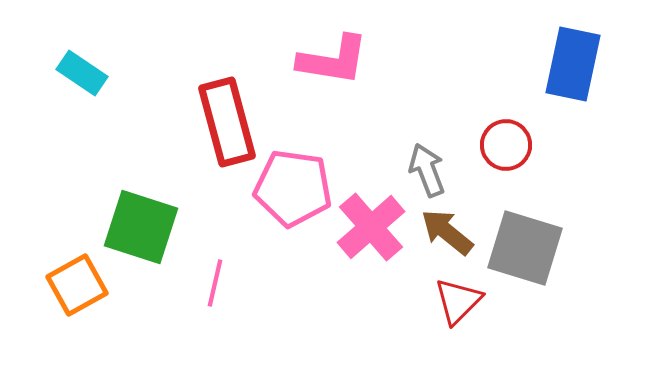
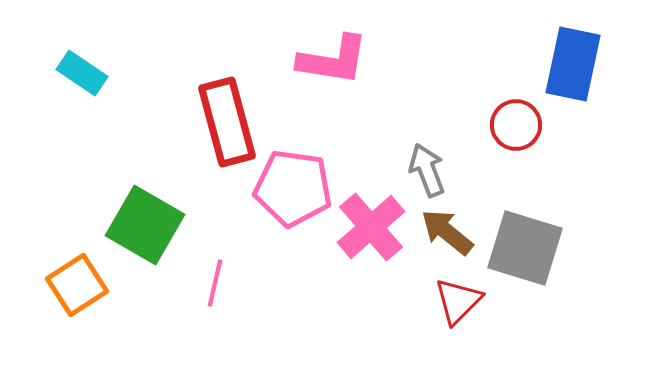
red circle: moved 10 px right, 20 px up
green square: moved 4 px right, 2 px up; rotated 12 degrees clockwise
orange square: rotated 4 degrees counterclockwise
